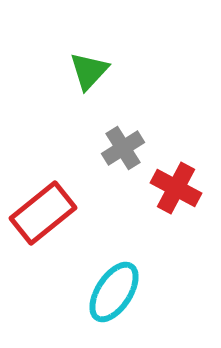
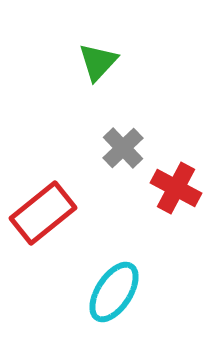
green triangle: moved 9 px right, 9 px up
gray cross: rotated 12 degrees counterclockwise
